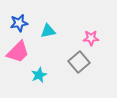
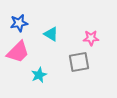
cyan triangle: moved 3 px right, 3 px down; rotated 42 degrees clockwise
gray square: rotated 30 degrees clockwise
